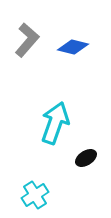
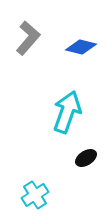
gray L-shape: moved 1 px right, 2 px up
blue diamond: moved 8 px right
cyan arrow: moved 12 px right, 11 px up
